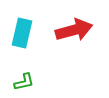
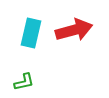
cyan rectangle: moved 9 px right
